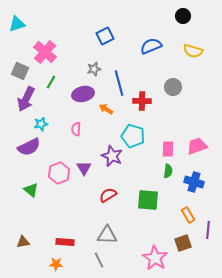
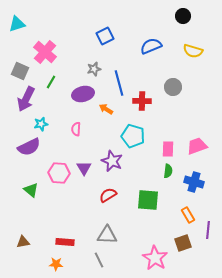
purple star: moved 5 px down
pink hexagon: rotated 25 degrees clockwise
